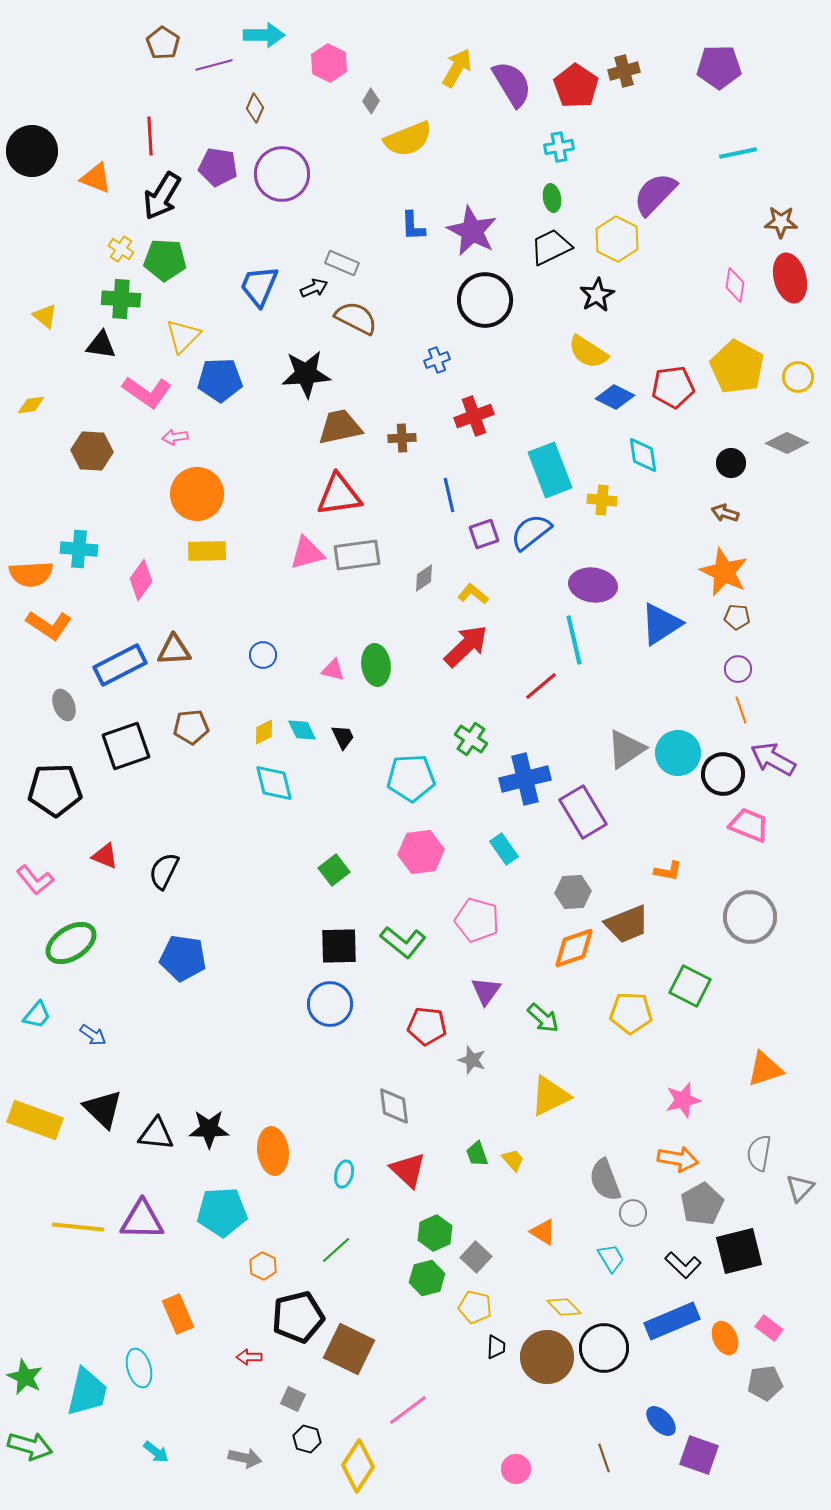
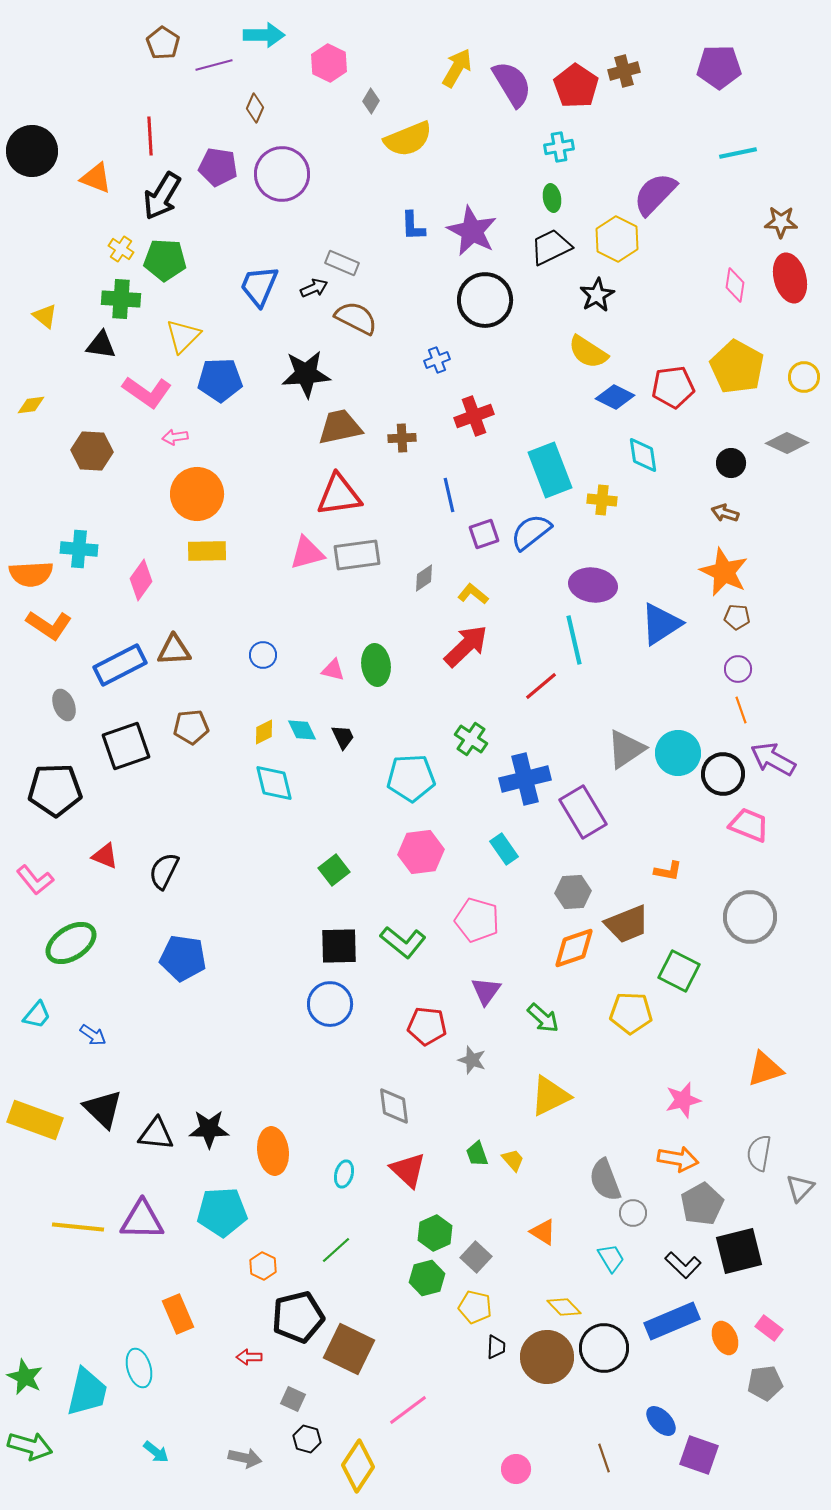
yellow circle at (798, 377): moved 6 px right
green square at (690, 986): moved 11 px left, 15 px up
